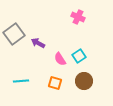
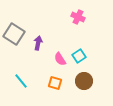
gray square: rotated 20 degrees counterclockwise
purple arrow: rotated 72 degrees clockwise
cyan line: rotated 56 degrees clockwise
